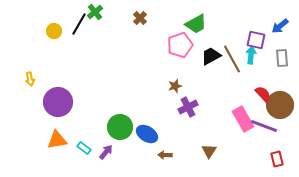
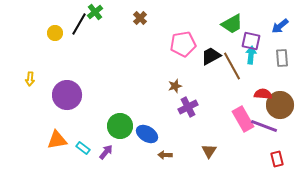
green trapezoid: moved 36 px right
yellow circle: moved 1 px right, 2 px down
purple square: moved 5 px left, 1 px down
pink pentagon: moved 3 px right, 1 px up; rotated 10 degrees clockwise
brown line: moved 7 px down
yellow arrow: rotated 16 degrees clockwise
red semicircle: rotated 42 degrees counterclockwise
purple circle: moved 9 px right, 7 px up
green circle: moved 1 px up
cyan rectangle: moved 1 px left
